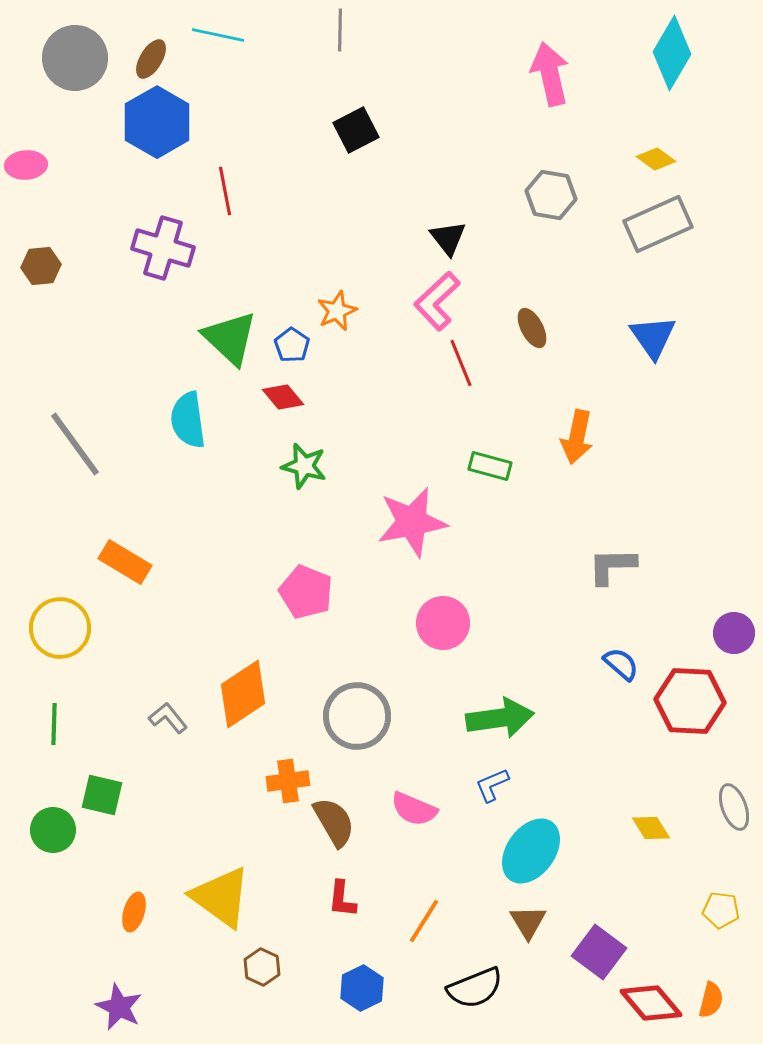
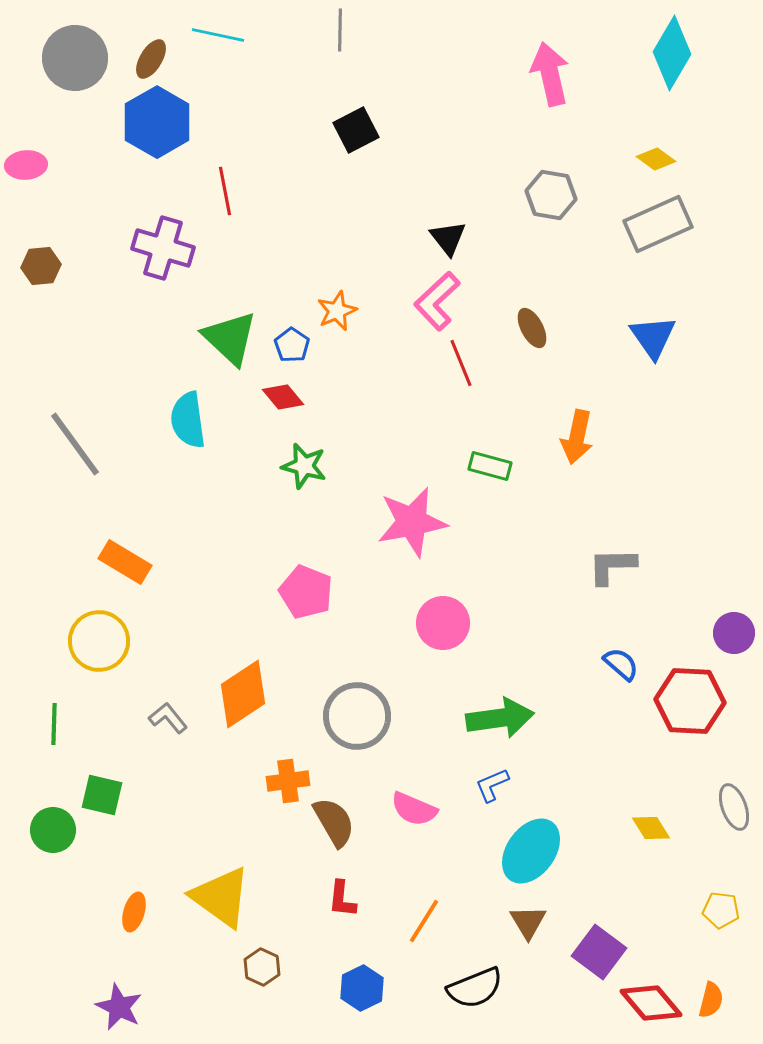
yellow circle at (60, 628): moved 39 px right, 13 px down
